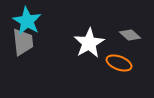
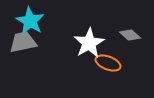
cyan star: moved 3 px right
gray trapezoid: rotated 96 degrees counterclockwise
orange ellipse: moved 11 px left
